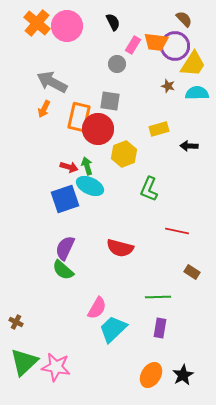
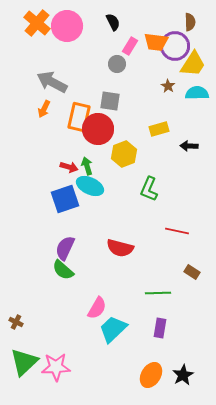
brown semicircle: moved 6 px right, 3 px down; rotated 42 degrees clockwise
pink rectangle: moved 3 px left, 1 px down
brown star: rotated 16 degrees clockwise
green line: moved 4 px up
pink star: rotated 12 degrees counterclockwise
